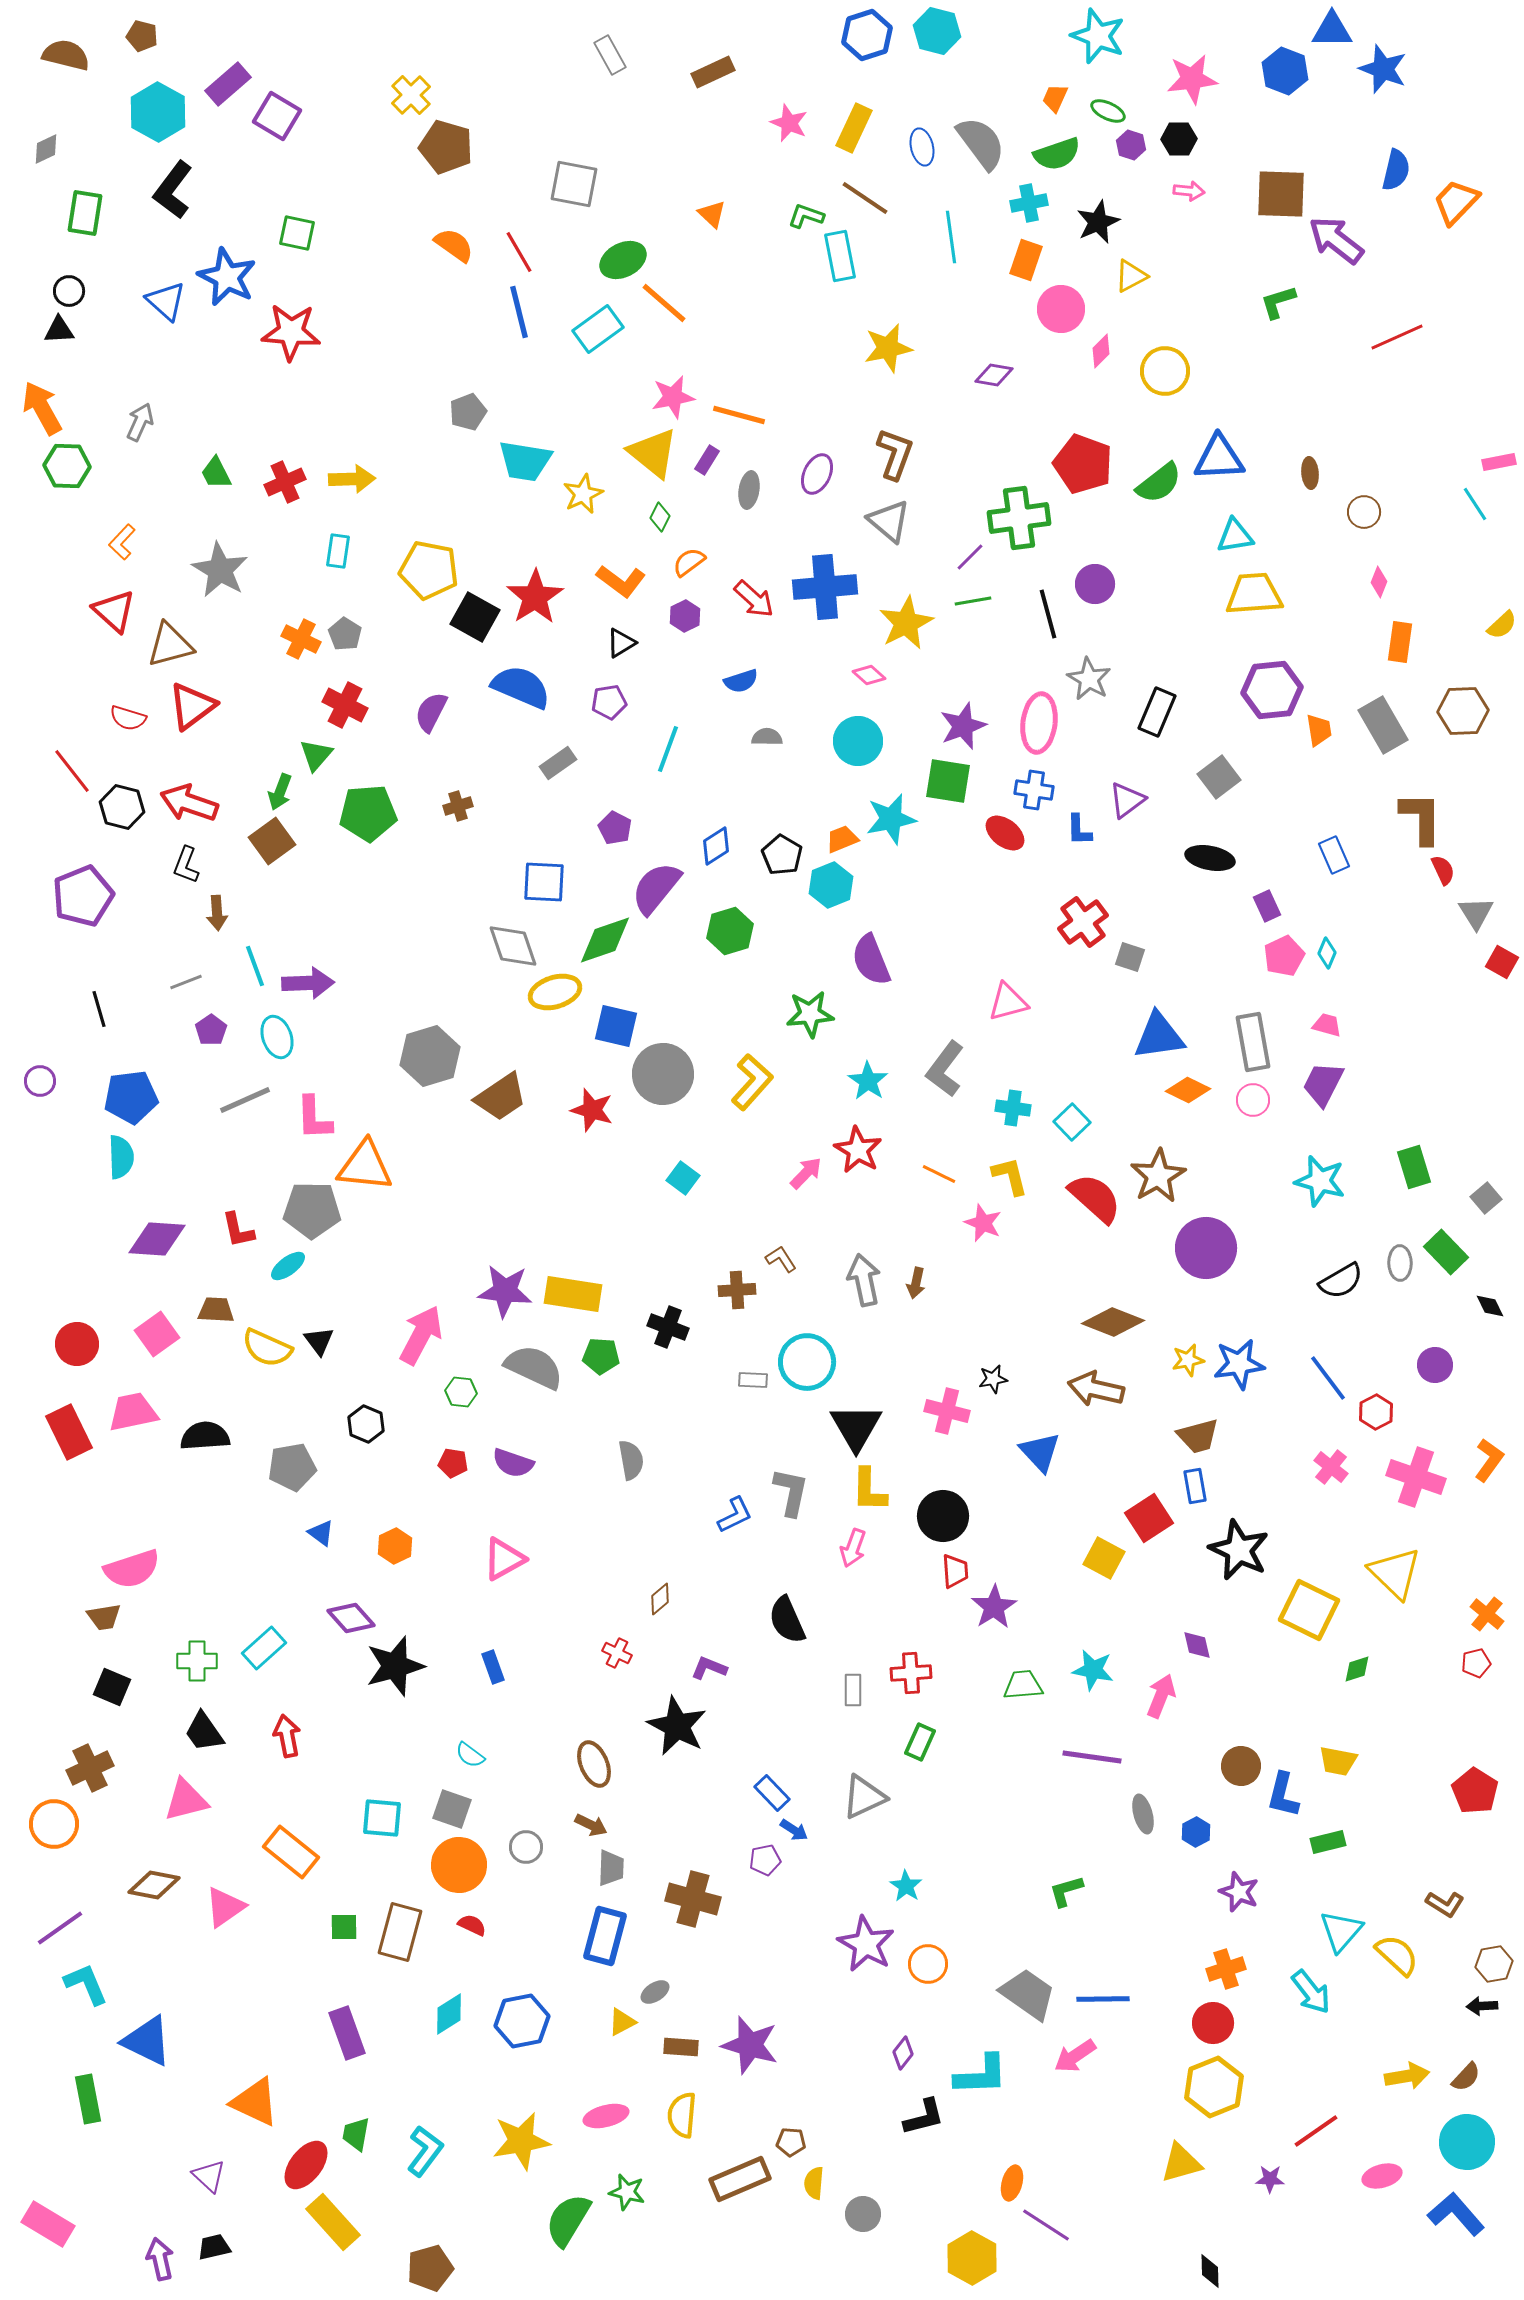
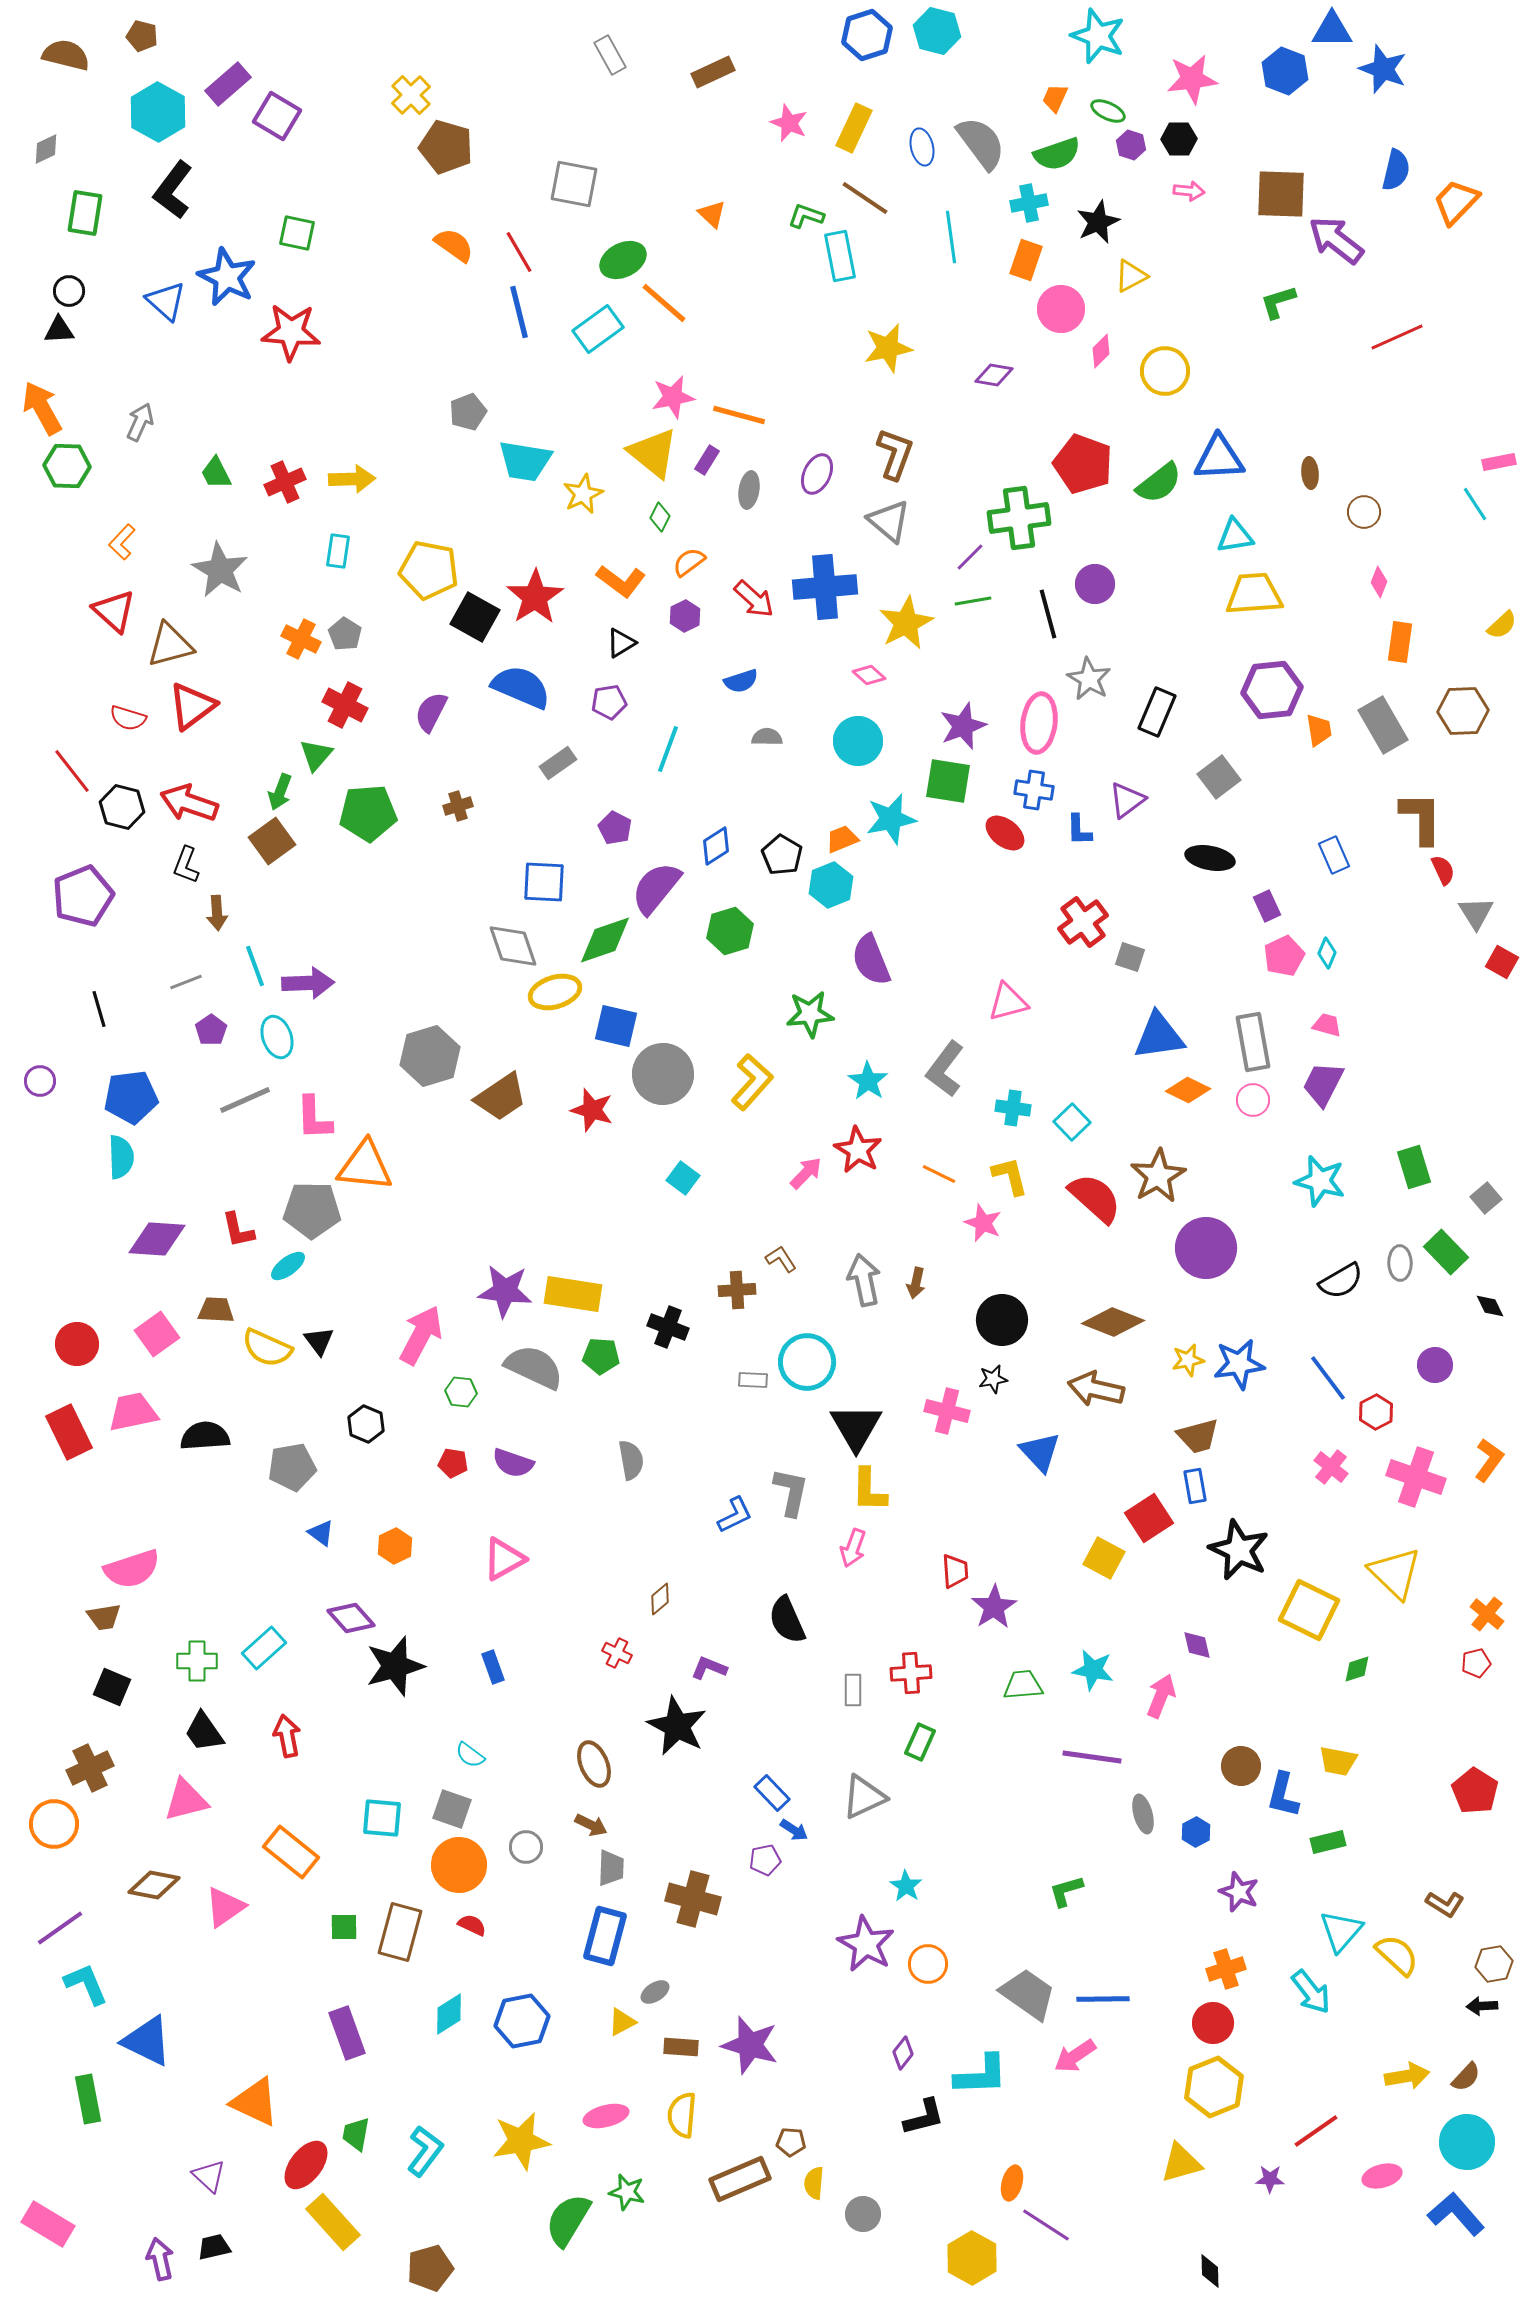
black circle at (943, 1516): moved 59 px right, 196 px up
